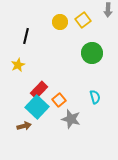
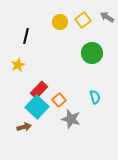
gray arrow: moved 1 px left, 7 px down; rotated 120 degrees clockwise
brown arrow: moved 1 px down
